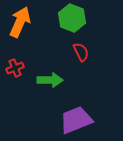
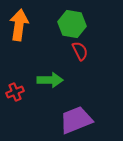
green hexagon: moved 6 px down; rotated 12 degrees counterclockwise
orange arrow: moved 1 px left, 3 px down; rotated 16 degrees counterclockwise
red semicircle: moved 1 px left, 1 px up
red cross: moved 24 px down
